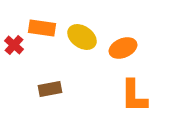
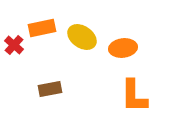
orange rectangle: rotated 20 degrees counterclockwise
orange ellipse: rotated 16 degrees clockwise
